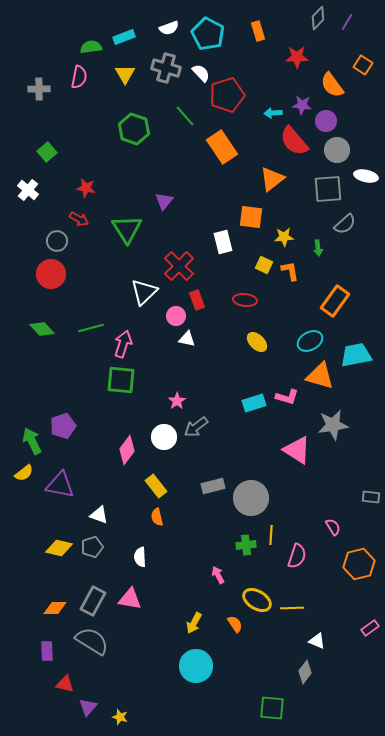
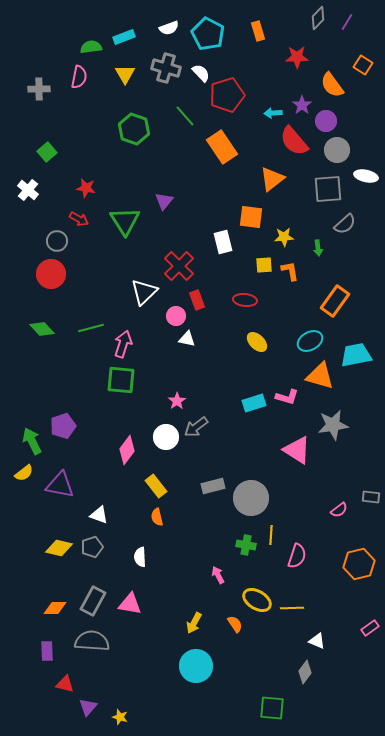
purple star at (302, 105): rotated 30 degrees clockwise
green triangle at (127, 229): moved 2 px left, 8 px up
yellow square at (264, 265): rotated 30 degrees counterclockwise
white circle at (164, 437): moved 2 px right
pink semicircle at (333, 527): moved 6 px right, 17 px up; rotated 84 degrees clockwise
green cross at (246, 545): rotated 18 degrees clockwise
pink triangle at (130, 599): moved 5 px down
gray semicircle at (92, 641): rotated 28 degrees counterclockwise
